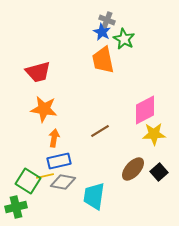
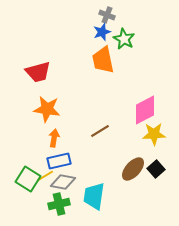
gray cross: moved 5 px up
blue star: rotated 24 degrees clockwise
orange star: moved 3 px right
black square: moved 3 px left, 3 px up
yellow line: rotated 18 degrees counterclockwise
green square: moved 2 px up
green cross: moved 43 px right, 3 px up
